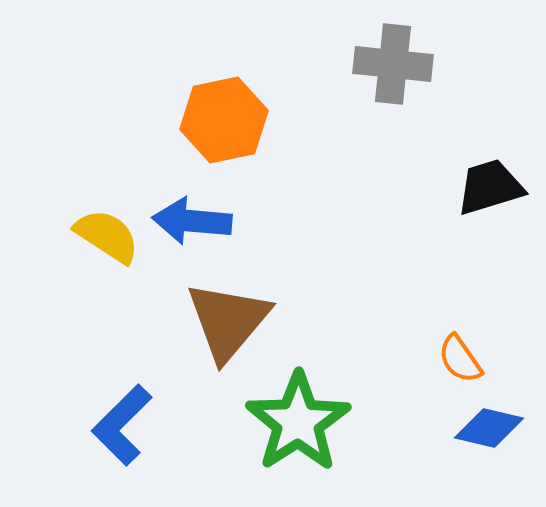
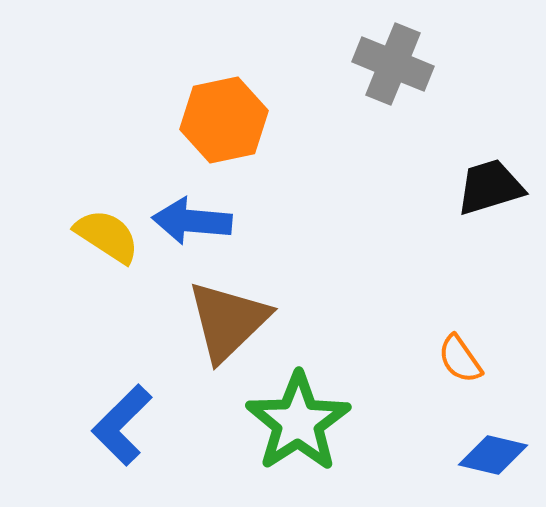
gray cross: rotated 16 degrees clockwise
brown triangle: rotated 6 degrees clockwise
blue diamond: moved 4 px right, 27 px down
